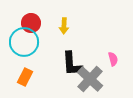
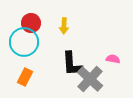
pink semicircle: rotated 64 degrees counterclockwise
